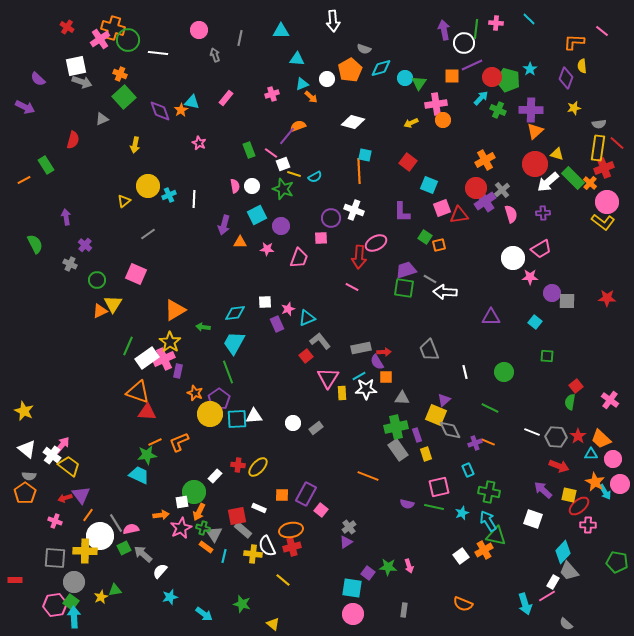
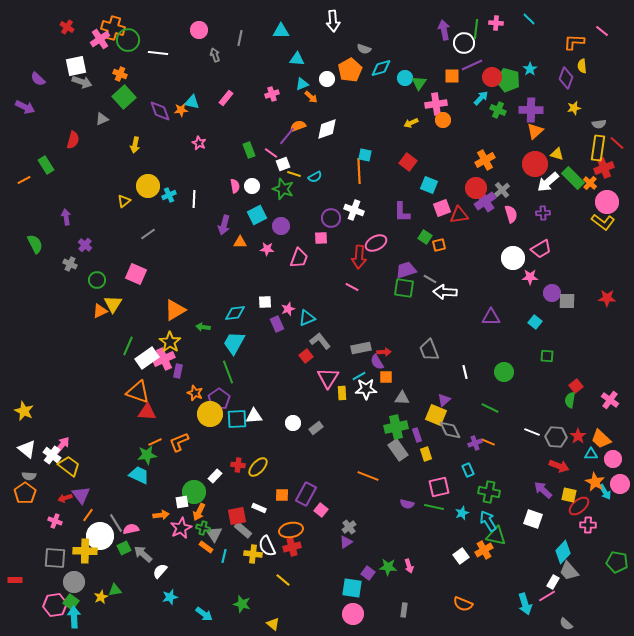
orange star at (181, 110): rotated 24 degrees clockwise
white diamond at (353, 122): moved 26 px left, 7 px down; rotated 35 degrees counterclockwise
green semicircle at (570, 402): moved 2 px up
